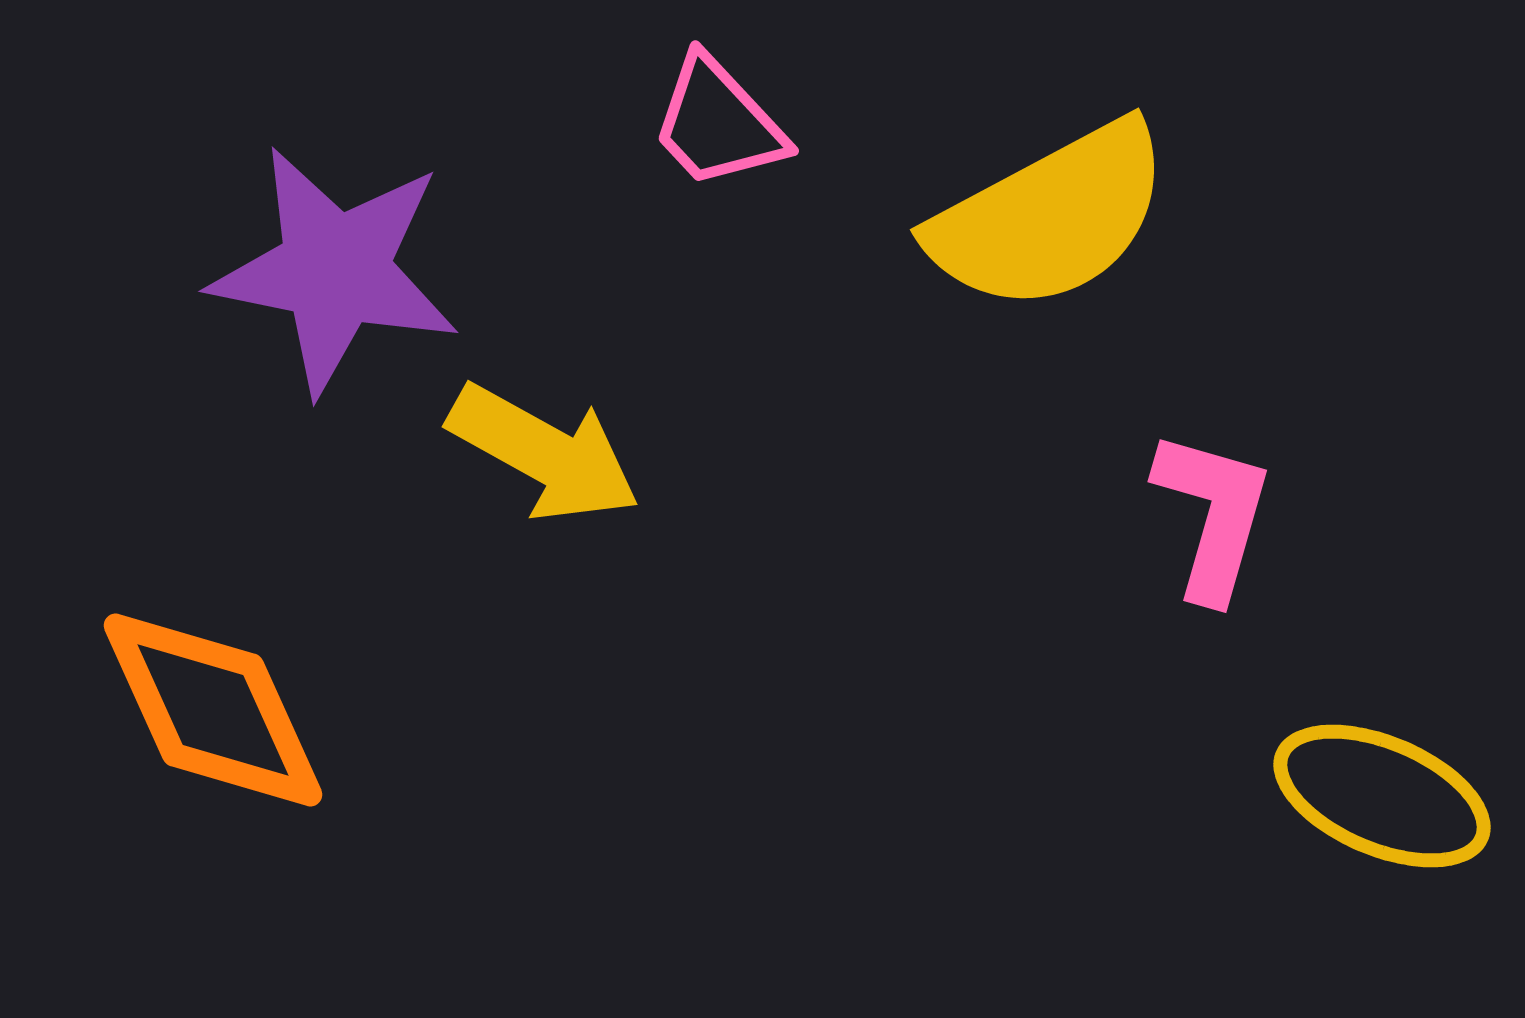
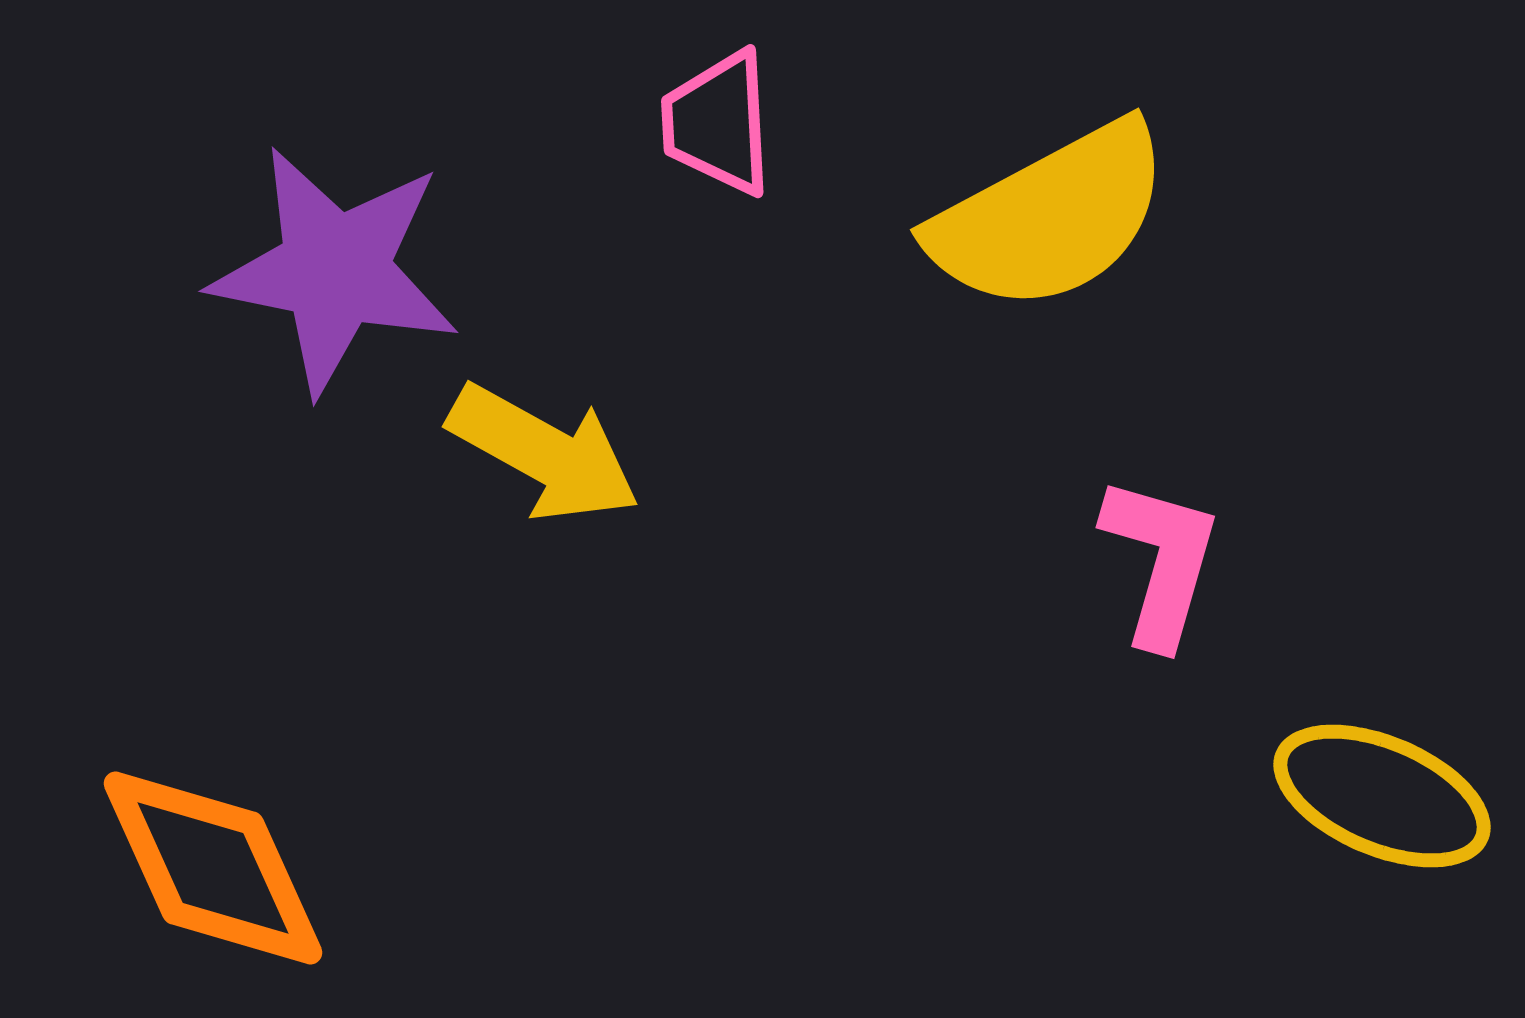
pink trapezoid: rotated 40 degrees clockwise
pink L-shape: moved 52 px left, 46 px down
orange diamond: moved 158 px down
